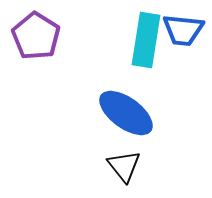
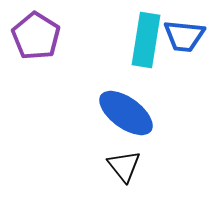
blue trapezoid: moved 1 px right, 6 px down
